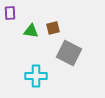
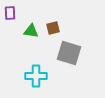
gray square: rotated 10 degrees counterclockwise
